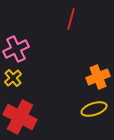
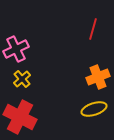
red line: moved 22 px right, 10 px down
yellow cross: moved 9 px right, 1 px down
